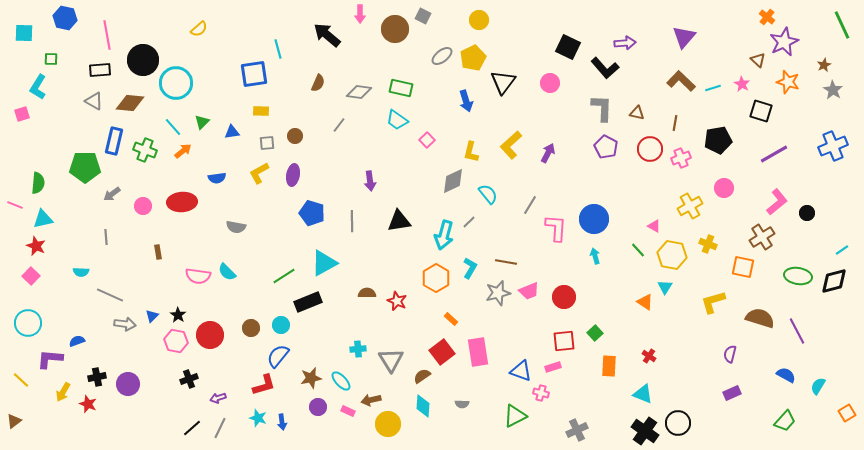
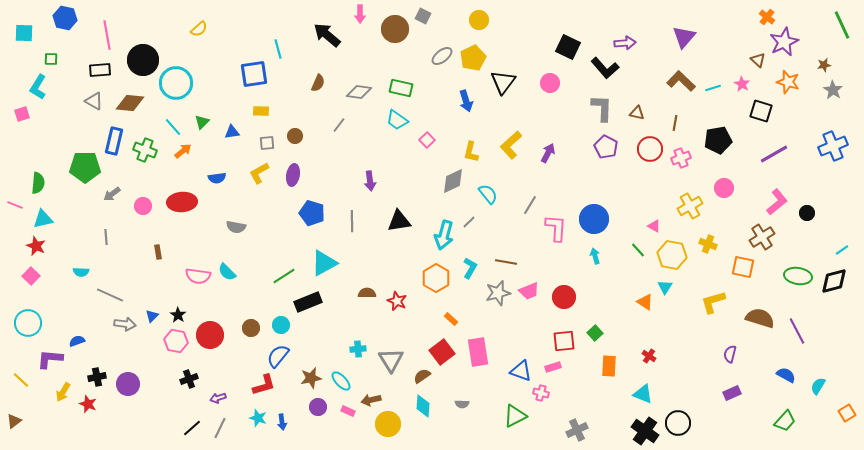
brown star at (824, 65): rotated 16 degrees clockwise
